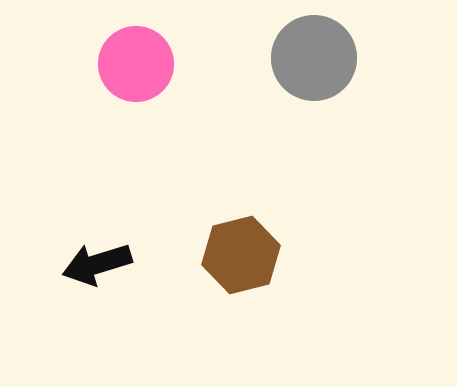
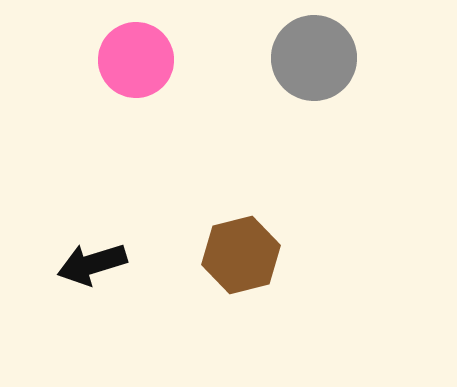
pink circle: moved 4 px up
black arrow: moved 5 px left
